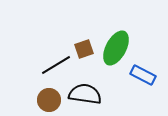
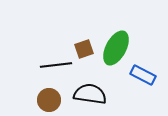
black line: rotated 24 degrees clockwise
black semicircle: moved 5 px right
